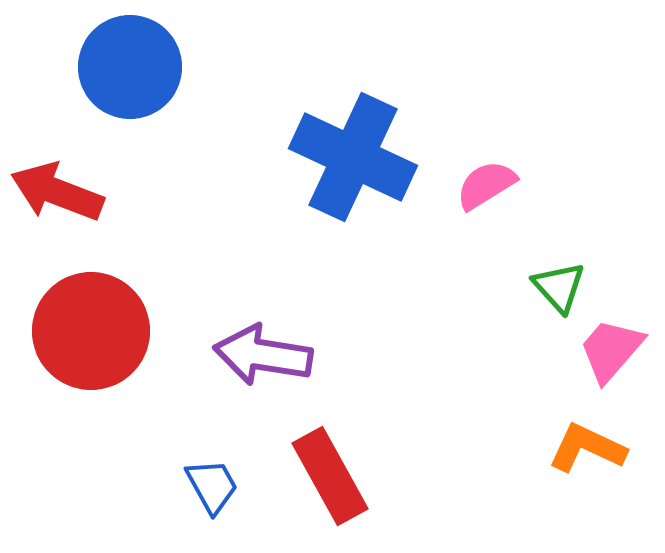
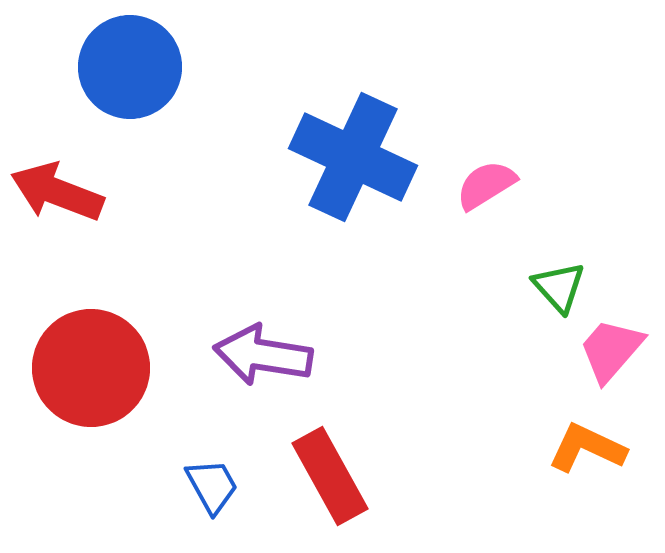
red circle: moved 37 px down
